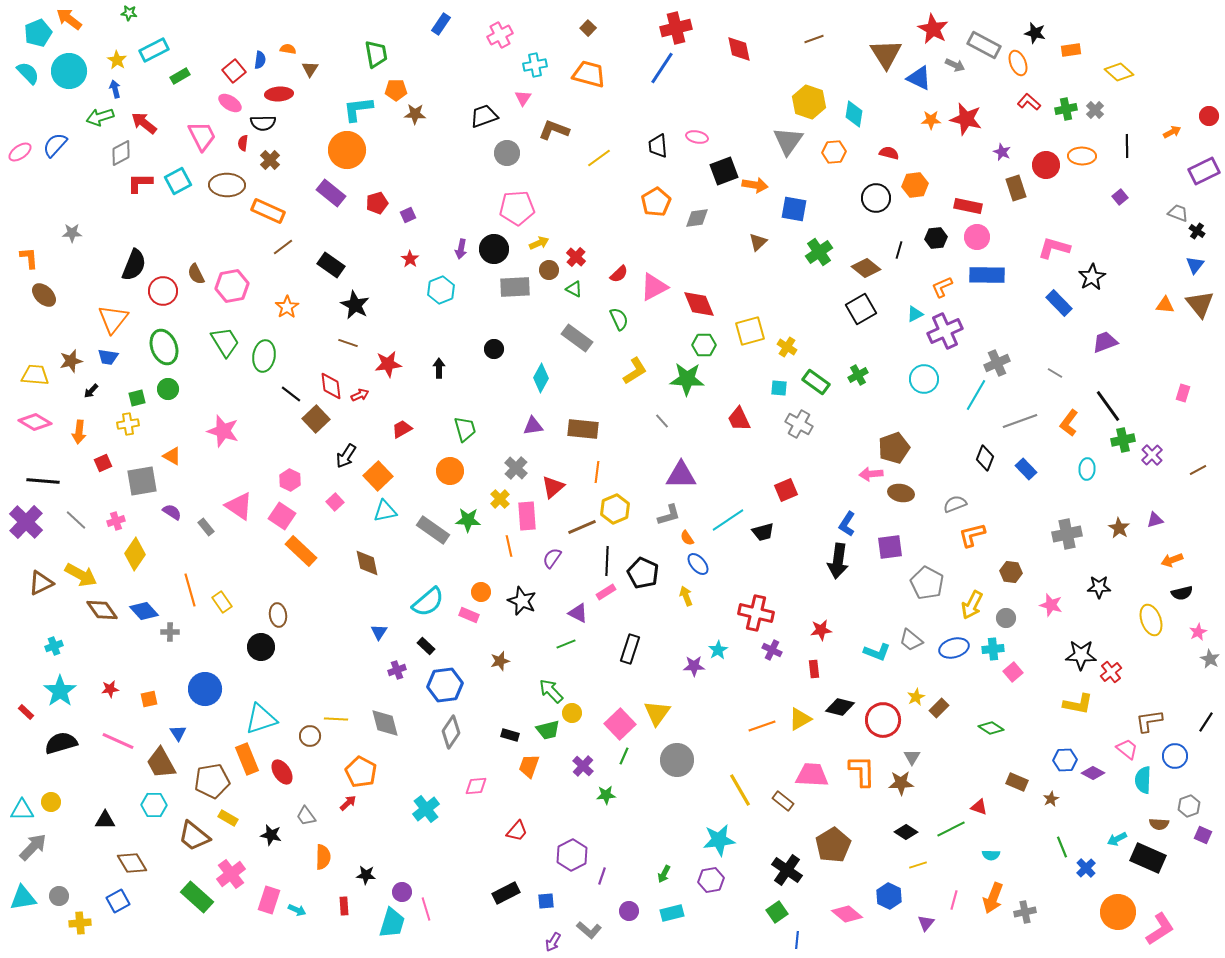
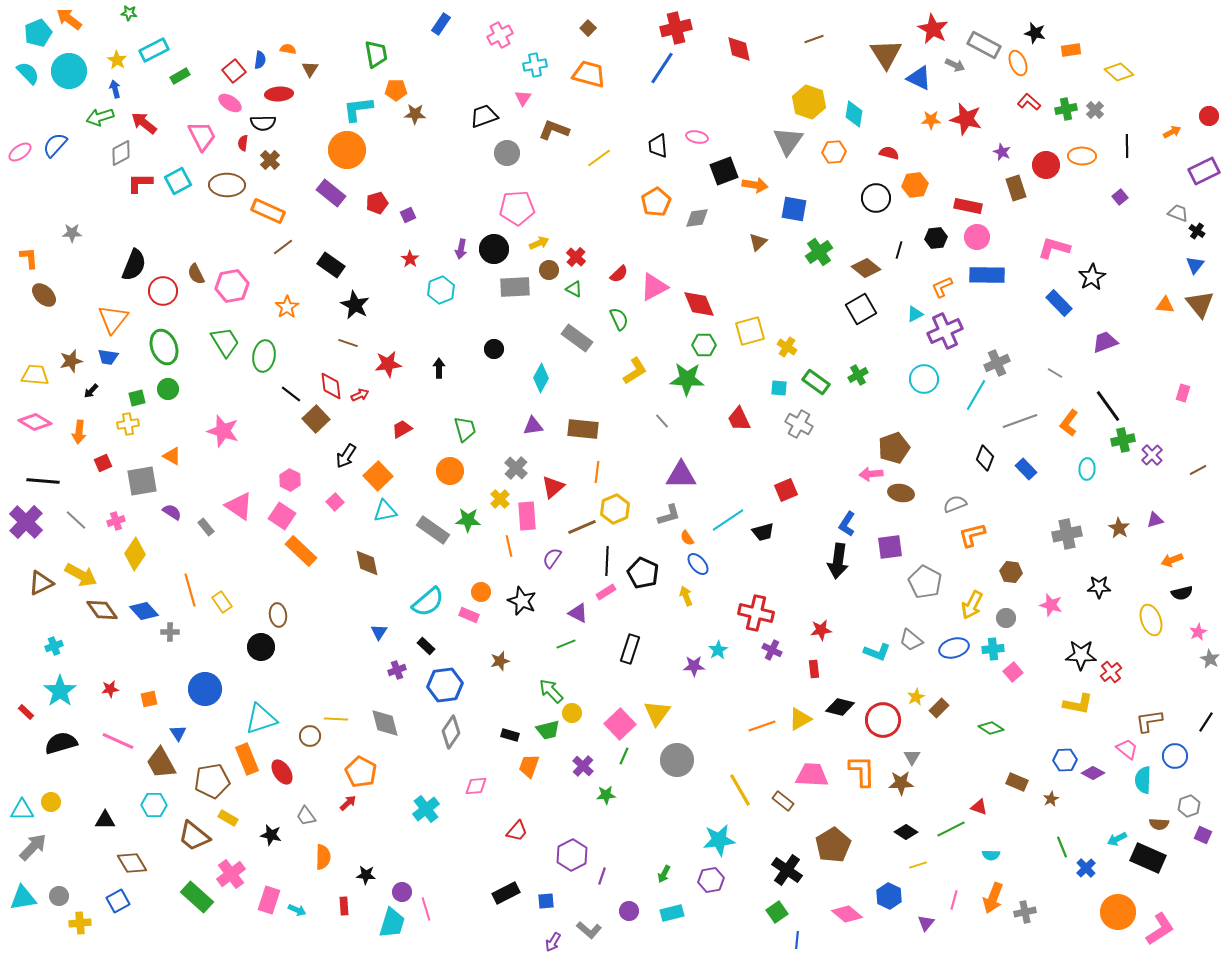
gray pentagon at (927, 583): moved 2 px left, 1 px up
